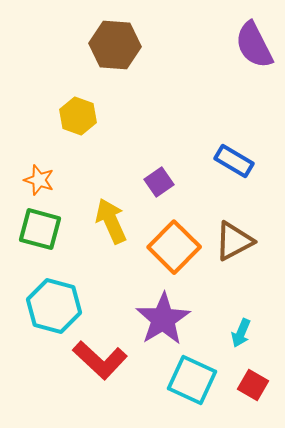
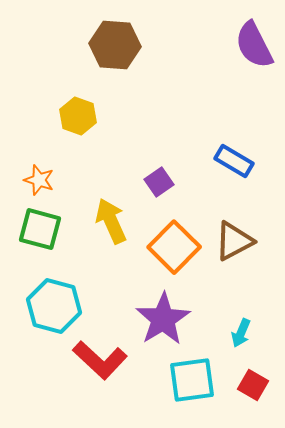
cyan square: rotated 33 degrees counterclockwise
